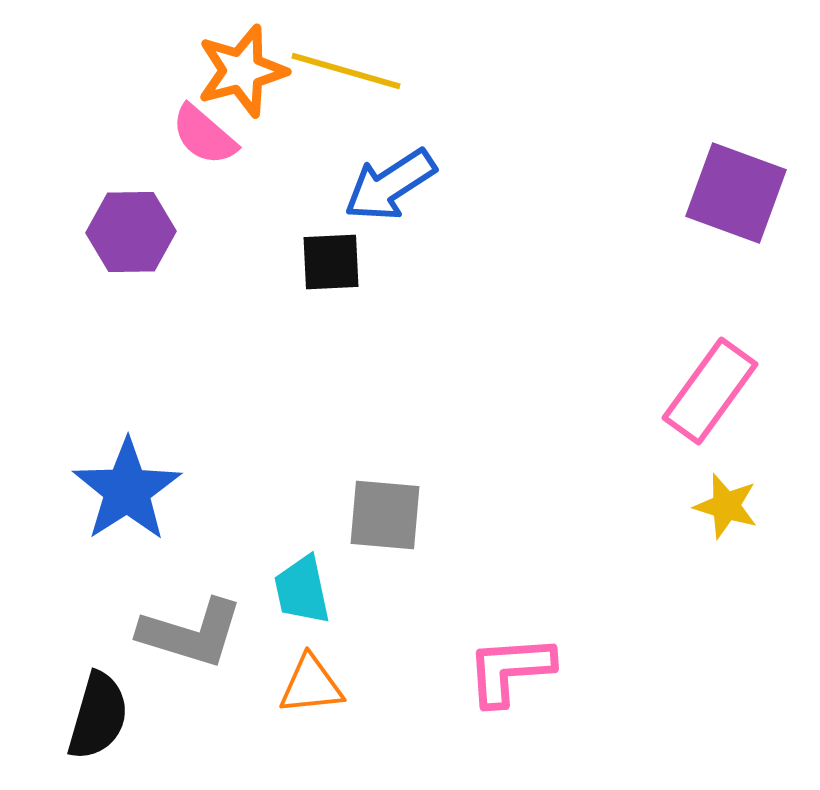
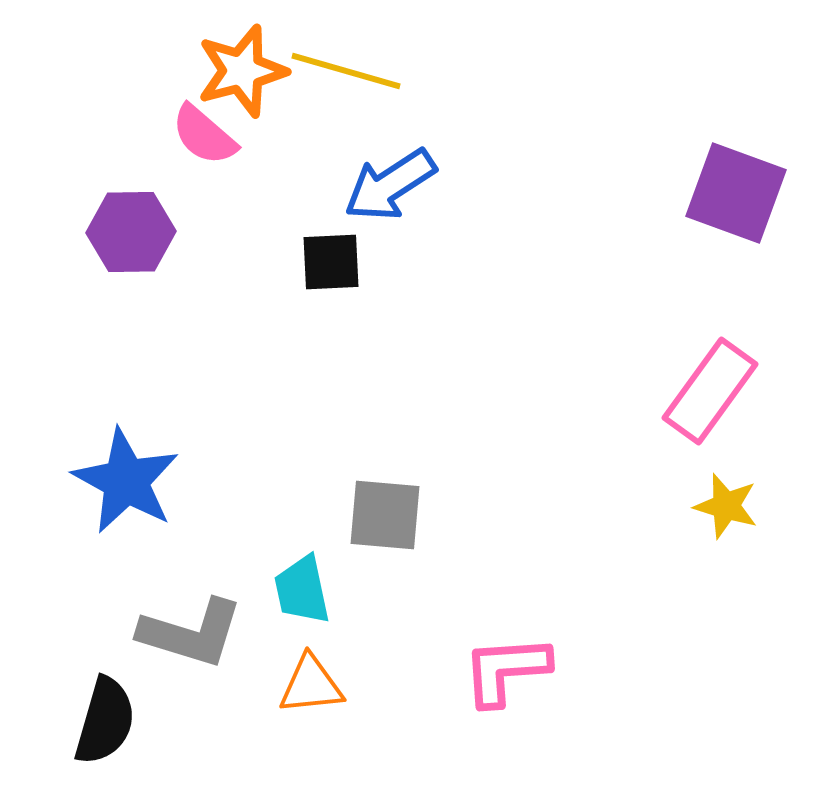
blue star: moved 1 px left, 9 px up; rotated 10 degrees counterclockwise
pink L-shape: moved 4 px left
black semicircle: moved 7 px right, 5 px down
